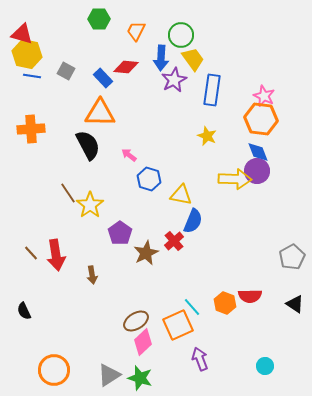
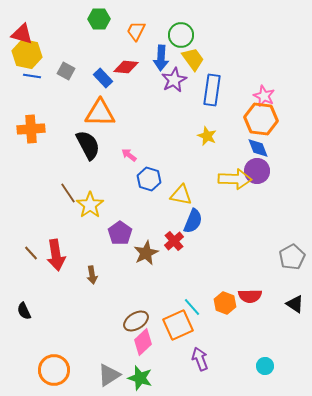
blue diamond at (258, 152): moved 4 px up
